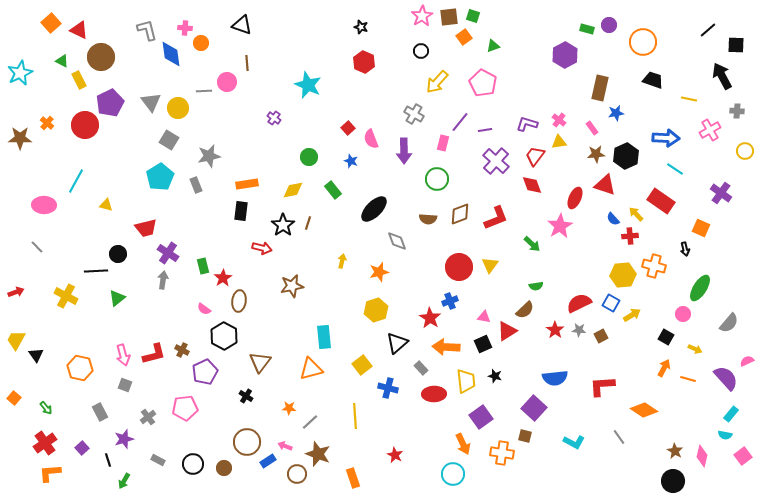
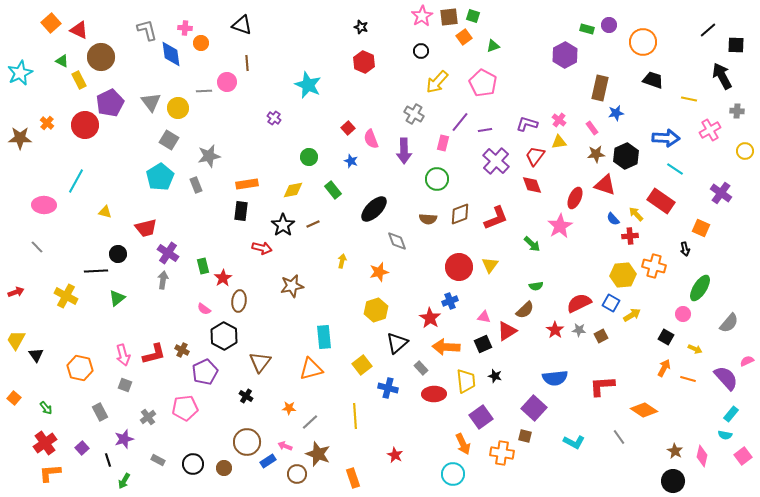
yellow triangle at (106, 205): moved 1 px left, 7 px down
brown line at (308, 223): moved 5 px right, 1 px down; rotated 48 degrees clockwise
